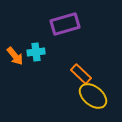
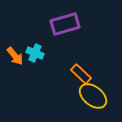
cyan cross: moved 1 px left, 1 px down; rotated 30 degrees clockwise
